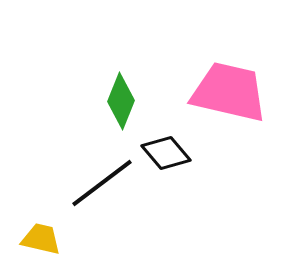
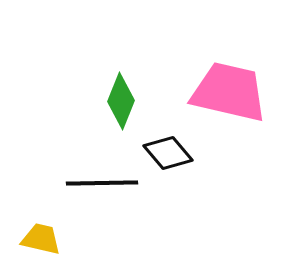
black diamond: moved 2 px right
black line: rotated 36 degrees clockwise
